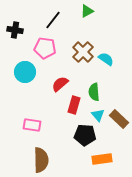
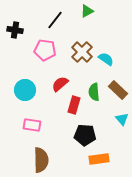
black line: moved 2 px right
pink pentagon: moved 2 px down
brown cross: moved 1 px left
cyan circle: moved 18 px down
cyan triangle: moved 24 px right, 4 px down
brown rectangle: moved 1 px left, 29 px up
orange rectangle: moved 3 px left
